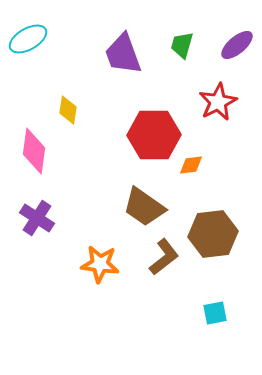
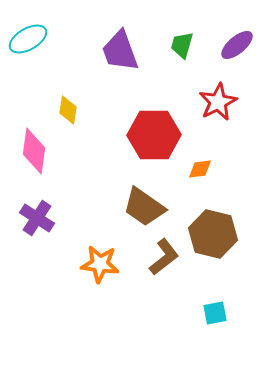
purple trapezoid: moved 3 px left, 3 px up
orange diamond: moved 9 px right, 4 px down
brown hexagon: rotated 21 degrees clockwise
